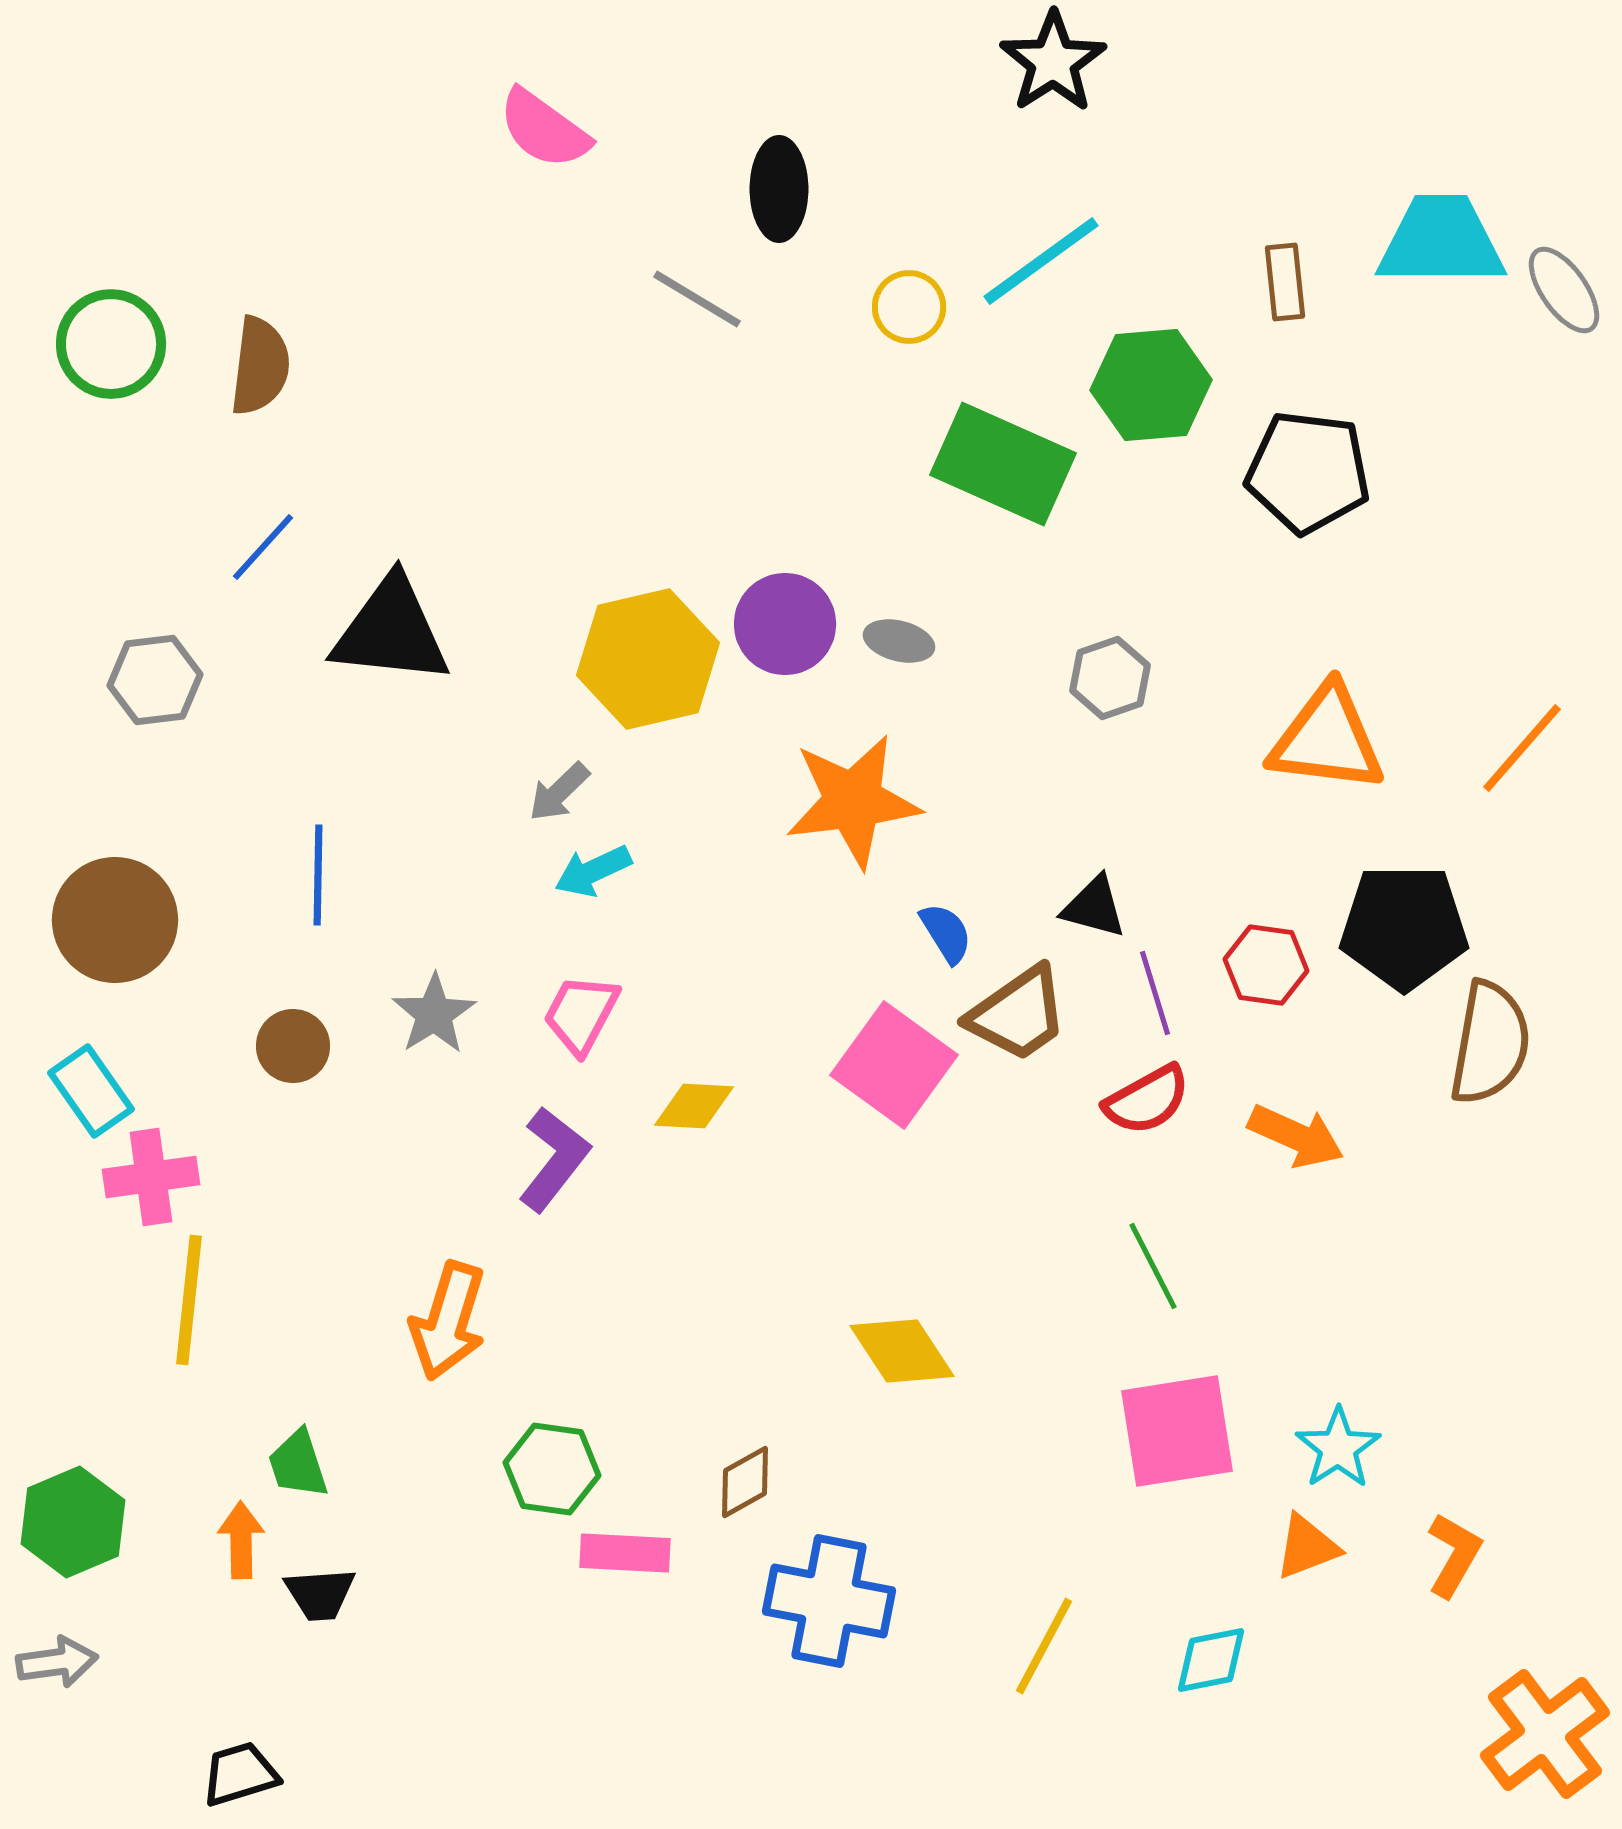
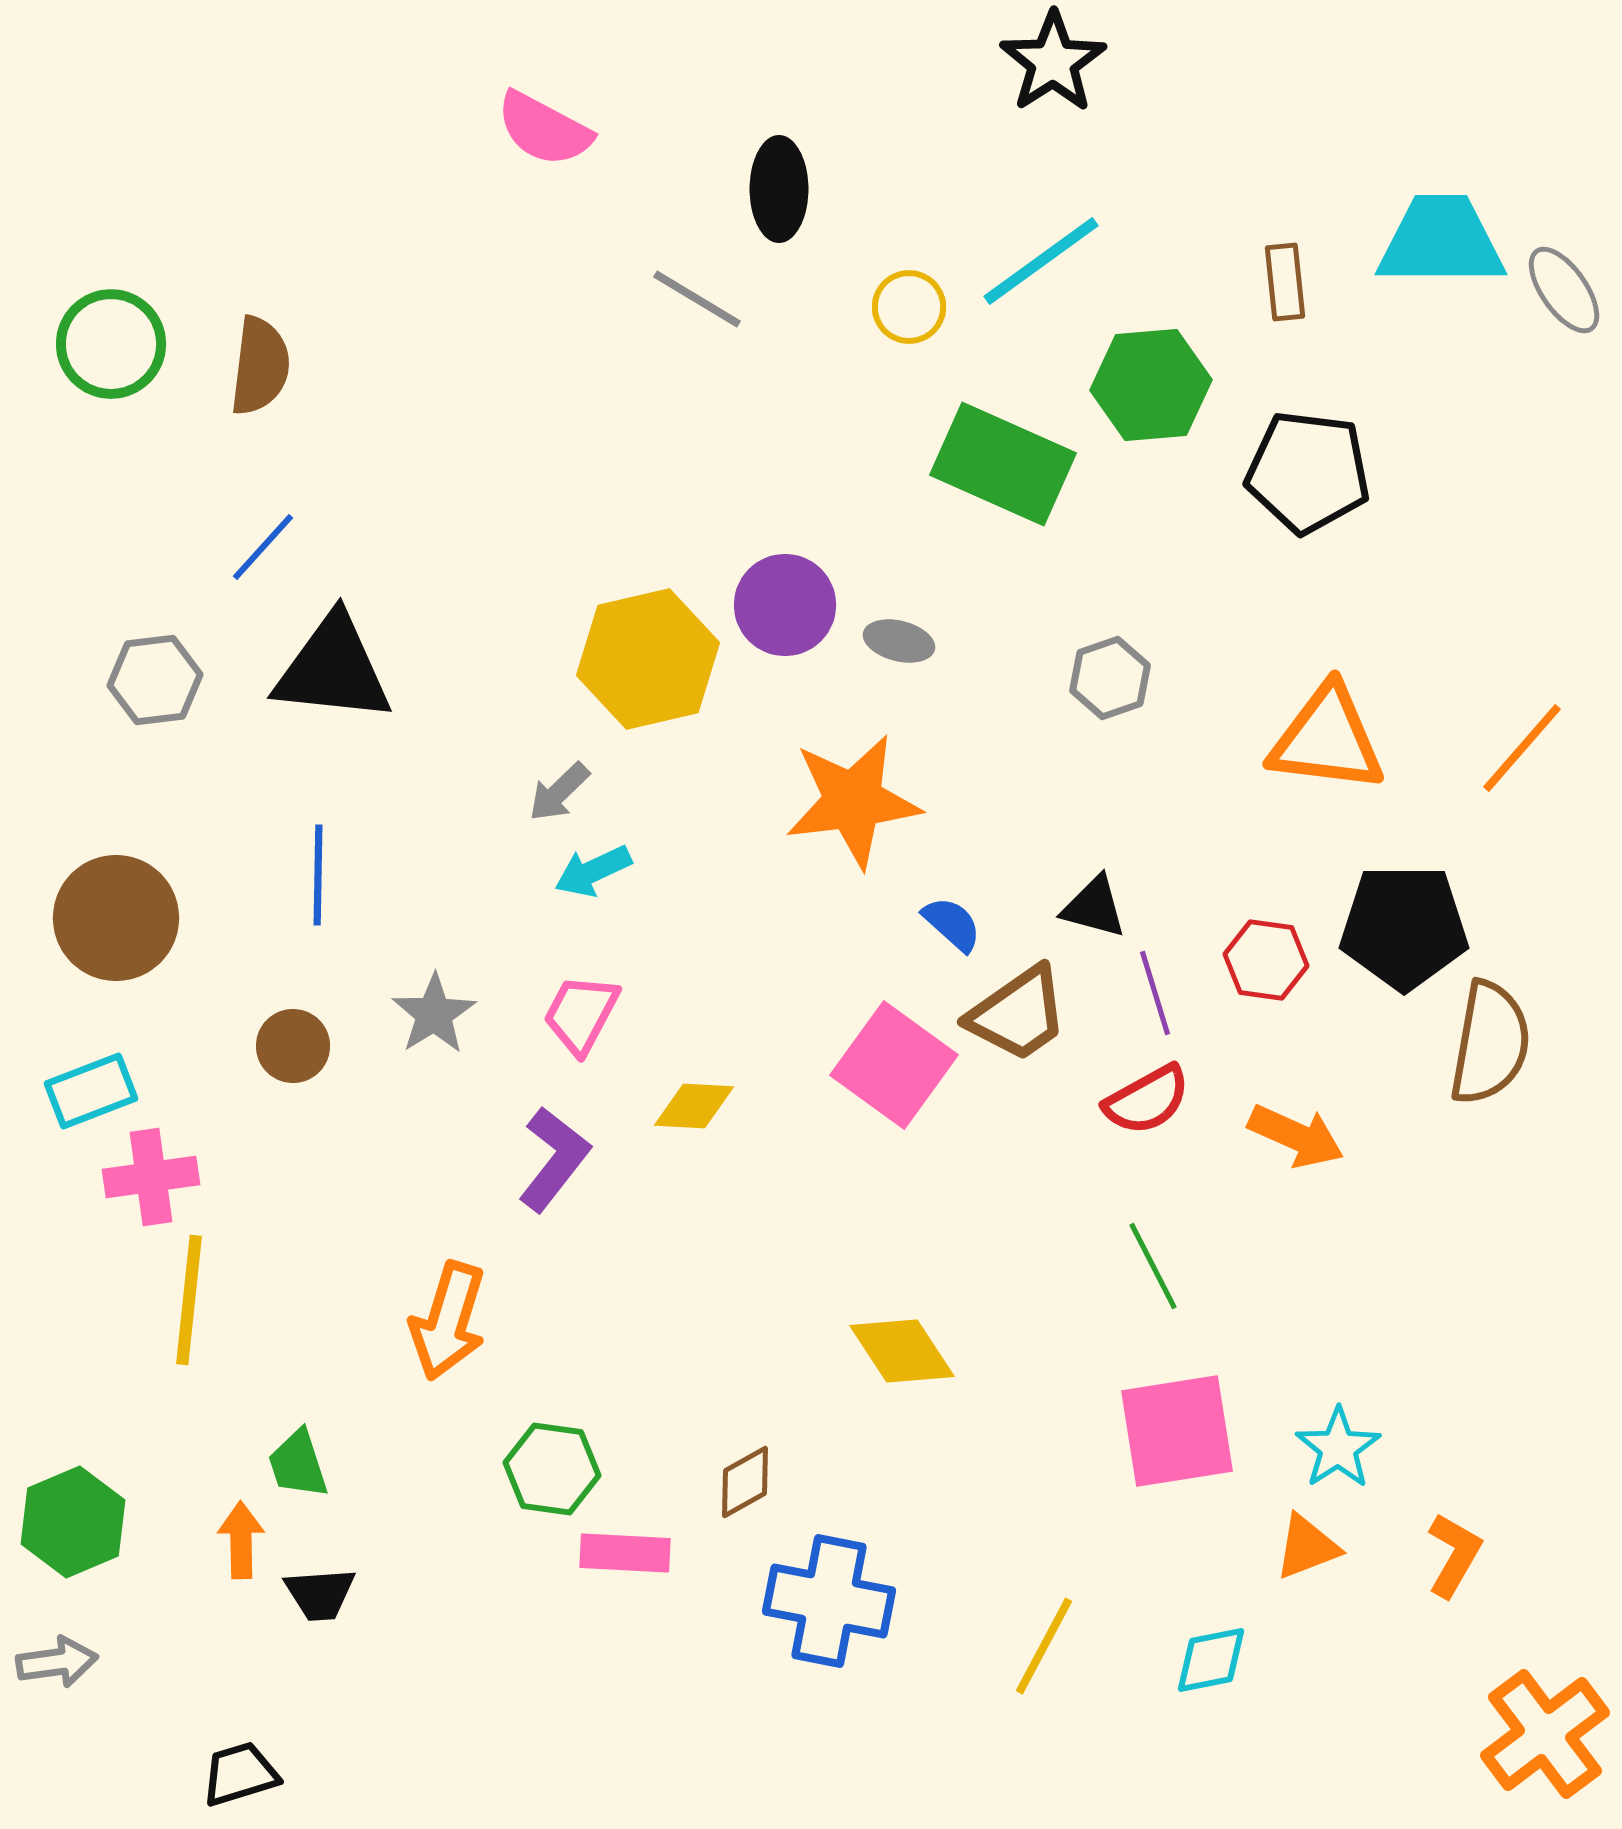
pink semicircle at (544, 129): rotated 8 degrees counterclockwise
purple circle at (785, 624): moved 19 px up
black triangle at (391, 631): moved 58 px left, 38 px down
brown circle at (115, 920): moved 1 px right, 2 px up
blue semicircle at (946, 933): moved 6 px right, 9 px up; rotated 16 degrees counterclockwise
red hexagon at (1266, 965): moved 5 px up
cyan rectangle at (91, 1091): rotated 76 degrees counterclockwise
